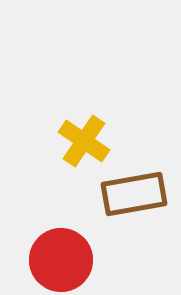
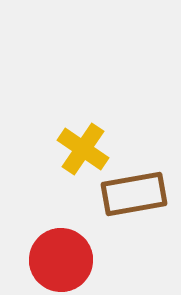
yellow cross: moved 1 px left, 8 px down
